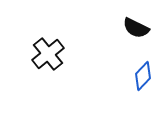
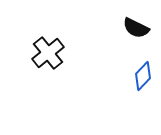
black cross: moved 1 px up
